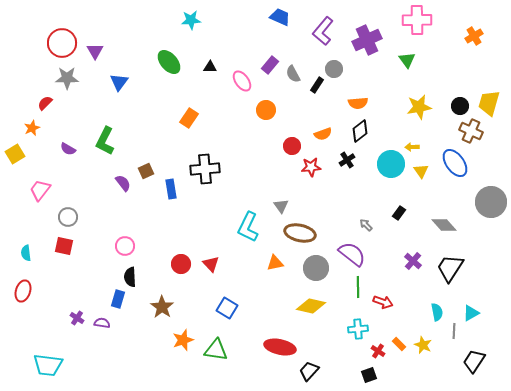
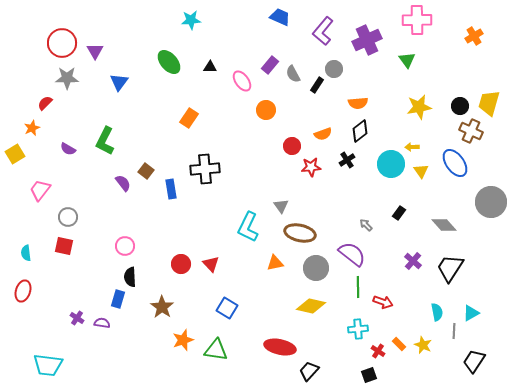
brown square at (146, 171): rotated 28 degrees counterclockwise
